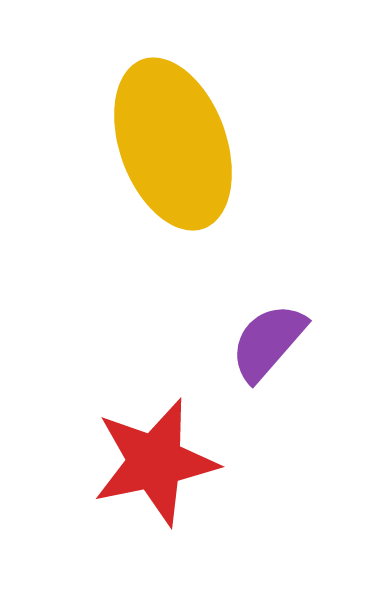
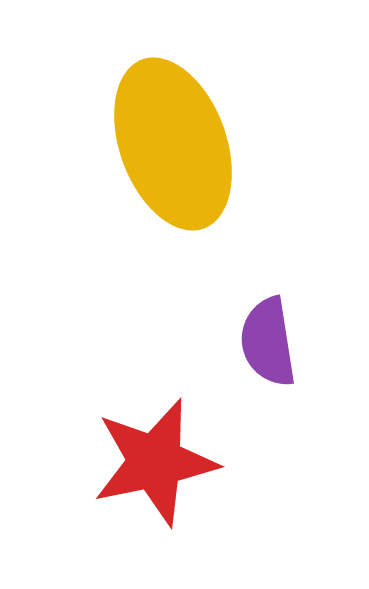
purple semicircle: rotated 50 degrees counterclockwise
